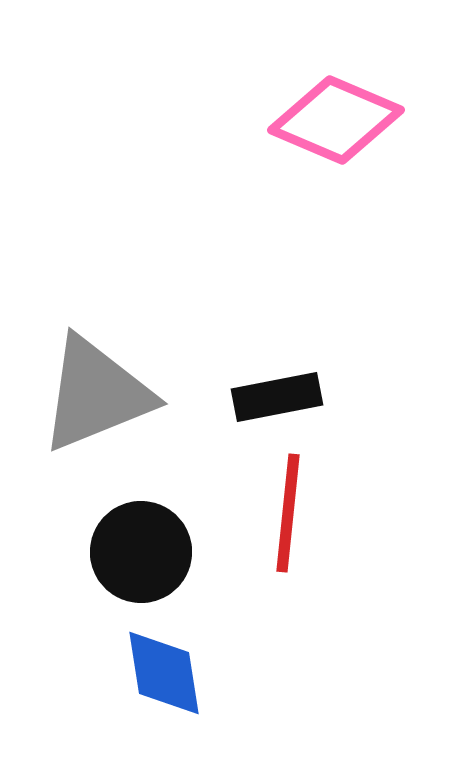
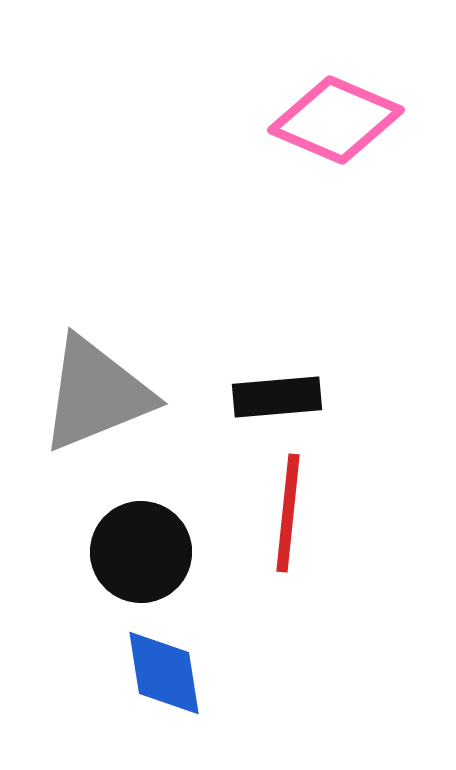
black rectangle: rotated 6 degrees clockwise
